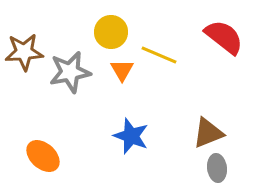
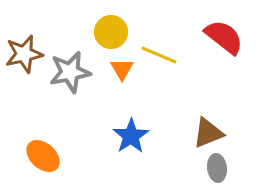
brown star: moved 2 px down; rotated 9 degrees counterclockwise
orange triangle: moved 1 px up
blue star: rotated 18 degrees clockwise
